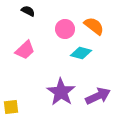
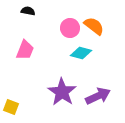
black semicircle: rotated 16 degrees counterclockwise
pink circle: moved 5 px right, 1 px up
pink trapezoid: rotated 25 degrees counterclockwise
purple star: moved 1 px right
yellow square: rotated 28 degrees clockwise
